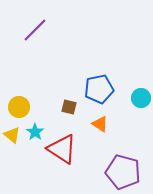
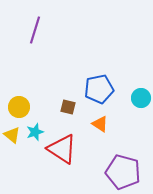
purple line: rotated 28 degrees counterclockwise
brown square: moved 1 px left
cyan star: rotated 18 degrees clockwise
